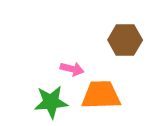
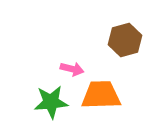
brown hexagon: rotated 16 degrees counterclockwise
